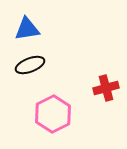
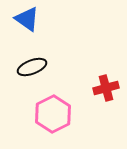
blue triangle: moved 10 px up; rotated 44 degrees clockwise
black ellipse: moved 2 px right, 2 px down
